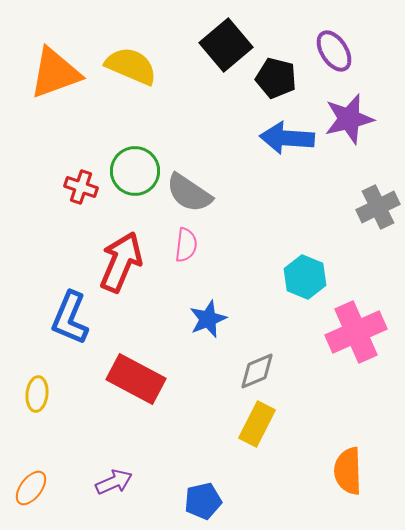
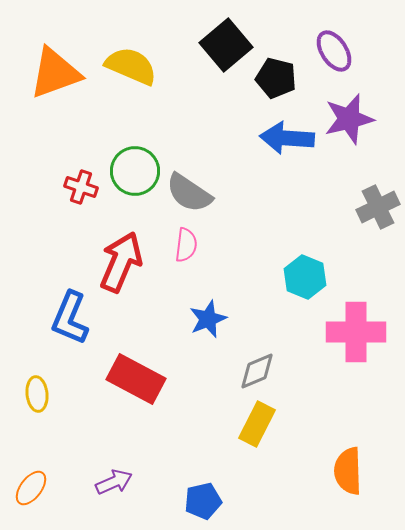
pink cross: rotated 24 degrees clockwise
yellow ellipse: rotated 12 degrees counterclockwise
